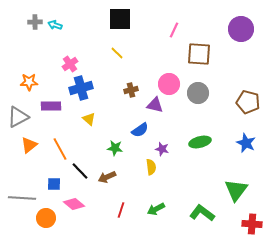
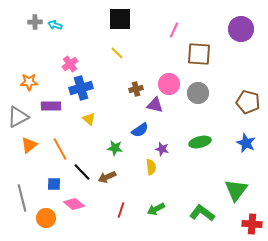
brown cross: moved 5 px right, 1 px up
black line: moved 2 px right, 1 px down
gray line: rotated 72 degrees clockwise
